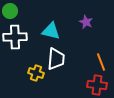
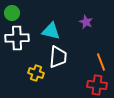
green circle: moved 2 px right, 2 px down
white cross: moved 2 px right, 1 px down
white trapezoid: moved 2 px right, 2 px up
